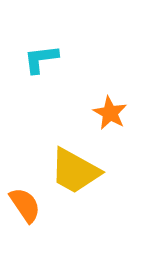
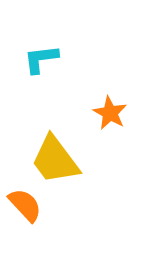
yellow trapezoid: moved 20 px left, 11 px up; rotated 24 degrees clockwise
orange semicircle: rotated 9 degrees counterclockwise
